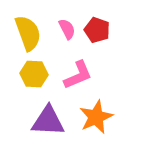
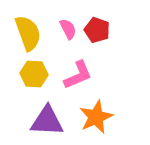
pink semicircle: moved 1 px right
purple triangle: moved 1 px left
